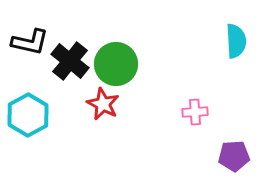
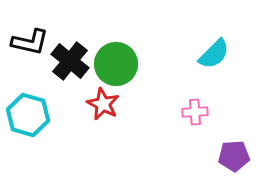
cyan semicircle: moved 22 px left, 13 px down; rotated 48 degrees clockwise
cyan hexagon: rotated 15 degrees counterclockwise
